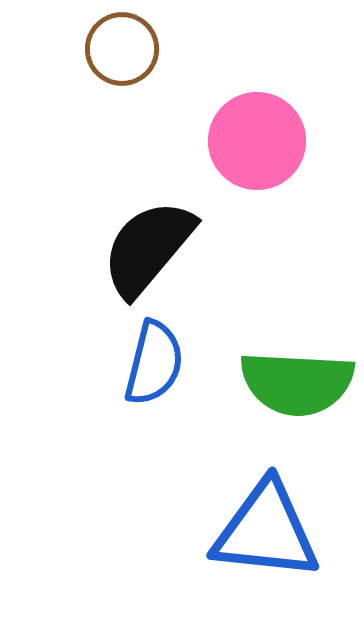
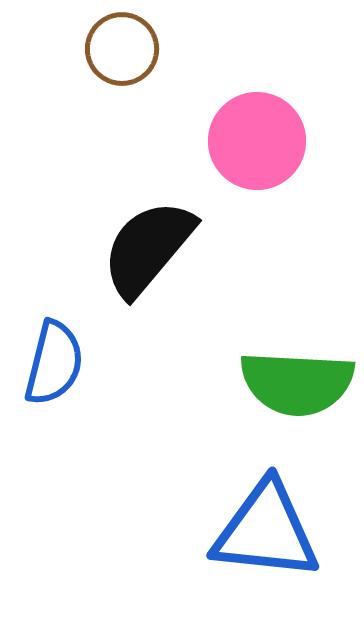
blue semicircle: moved 100 px left
